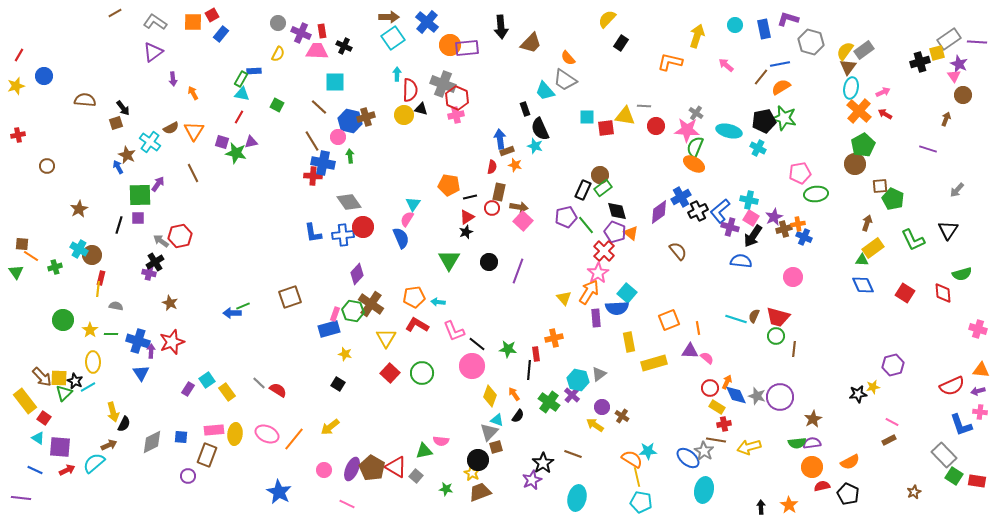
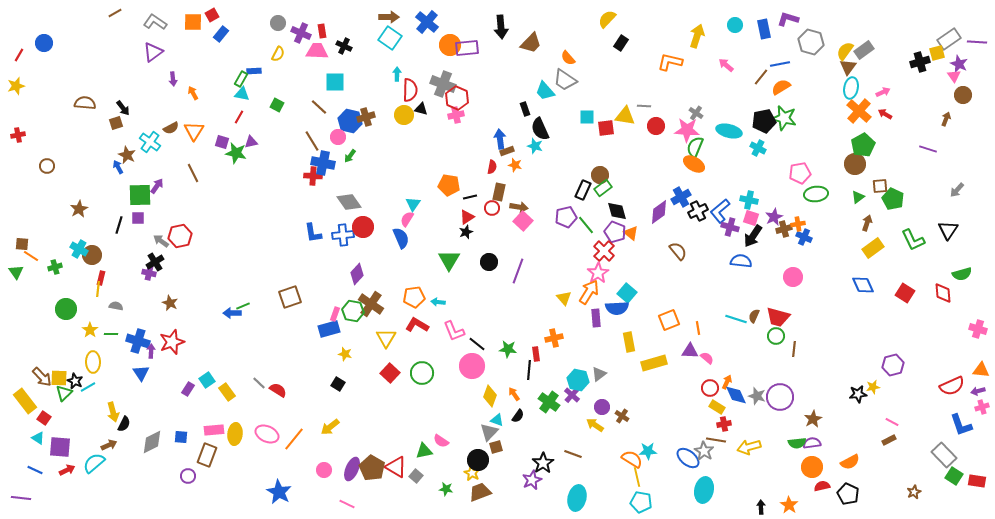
cyan square at (393, 38): moved 3 px left; rotated 20 degrees counterclockwise
blue circle at (44, 76): moved 33 px up
brown semicircle at (85, 100): moved 3 px down
green arrow at (350, 156): rotated 136 degrees counterclockwise
purple arrow at (158, 184): moved 1 px left, 2 px down
pink square at (751, 218): rotated 14 degrees counterclockwise
green triangle at (862, 260): moved 4 px left, 63 px up; rotated 40 degrees counterclockwise
green circle at (63, 320): moved 3 px right, 11 px up
pink cross at (980, 412): moved 2 px right, 5 px up; rotated 24 degrees counterclockwise
pink semicircle at (441, 441): rotated 28 degrees clockwise
